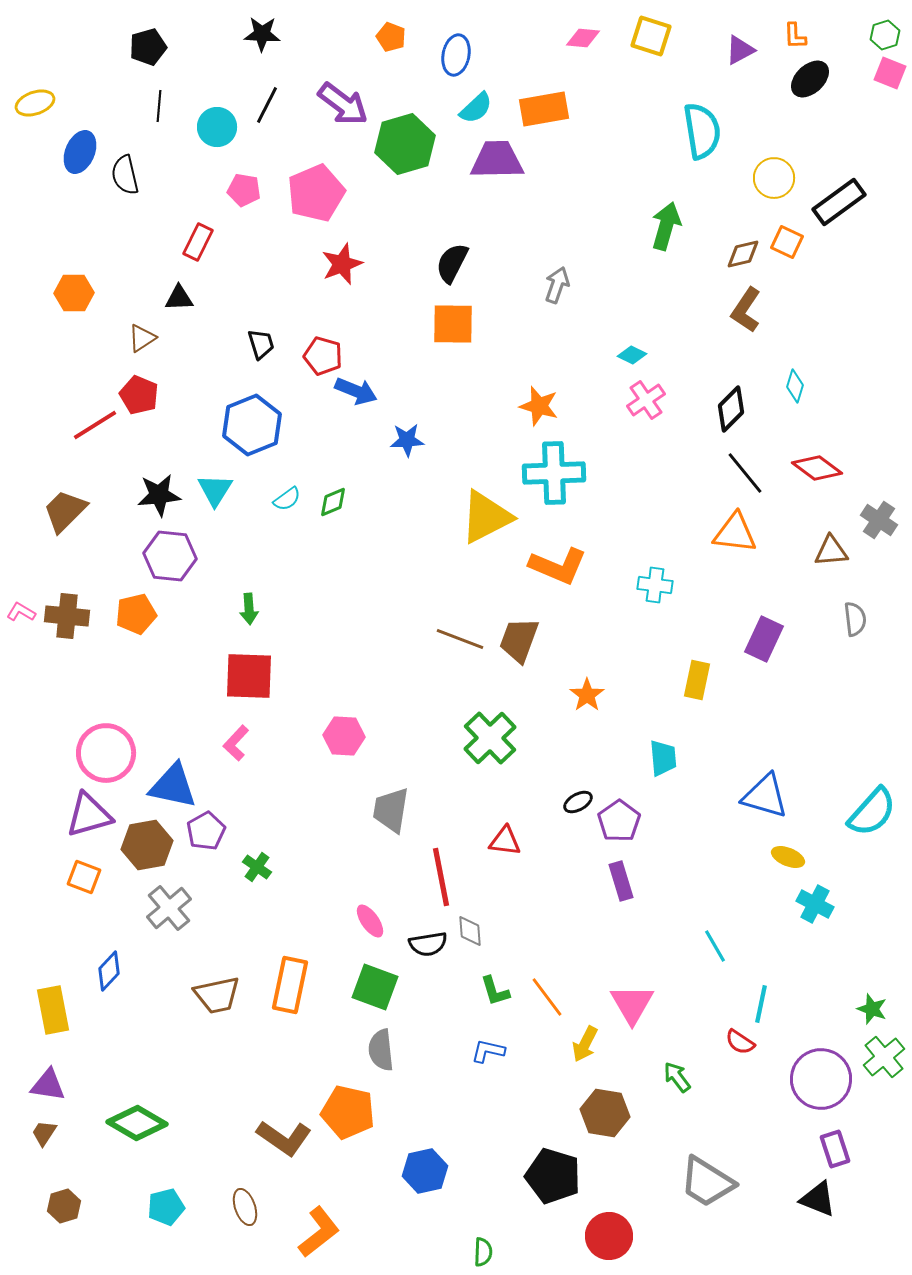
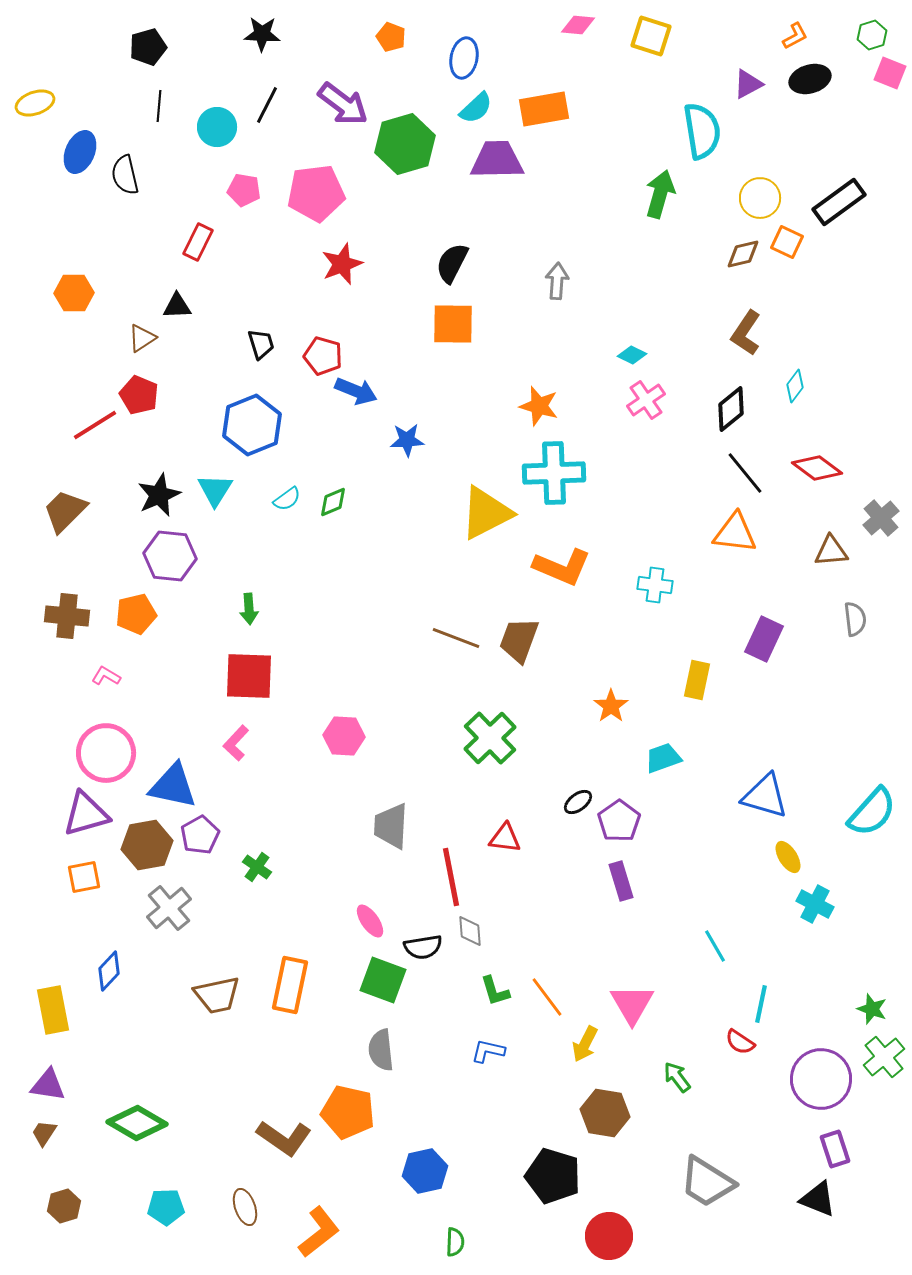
green hexagon at (885, 35): moved 13 px left
orange L-shape at (795, 36): rotated 116 degrees counterclockwise
pink diamond at (583, 38): moved 5 px left, 13 px up
purple triangle at (740, 50): moved 8 px right, 34 px down
blue ellipse at (456, 55): moved 8 px right, 3 px down
black ellipse at (810, 79): rotated 27 degrees clockwise
yellow circle at (774, 178): moved 14 px left, 20 px down
pink pentagon at (316, 193): rotated 16 degrees clockwise
green arrow at (666, 226): moved 6 px left, 32 px up
gray arrow at (557, 285): moved 4 px up; rotated 15 degrees counterclockwise
black triangle at (179, 298): moved 2 px left, 8 px down
brown L-shape at (746, 310): moved 23 px down
cyan diamond at (795, 386): rotated 20 degrees clockwise
black diamond at (731, 409): rotated 6 degrees clockwise
black star at (159, 495): rotated 18 degrees counterclockwise
yellow triangle at (486, 517): moved 4 px up
gray cross at (879, 520): moved 2 px right, 2 px up; rotated 15 degrees clockwise
orange L-shape at (558, 566): moved 4 px right, 1 px down
pink L-shape at (21, 612): moved 85 px right, 64 px down
brown line at (460, 639): moved 4 px left, 1 px up
orange star at (587, 695): moved 24 px right, 11 px down
cyan trapezoid at (663, 758): rotated 105 degrees counterclockwise
black ellipse at (578, 802): rotated 8 degrees counterclockwise
gray trapezoid at (391, 810): moved 16 px down; rotated 6 degrees counterclockwise
purple triangle at (89, 815): moved 3 px left, 1 px up
purple pentagon at (206, 831): moved 6 px left, 4 px down
red triangle at (505, 841): moved 3 px up
yellow ellipse at (788, 857): rotated 36 degrees clockwise
orange square at (84, 877): rotated 32 degrees counterclockwise
red line at (441, 877): moved 10 px right
black semicircle at (428, 944): moved 5 px left, 3 px down
green square at (375, 987): moved 8 px right, 7 px up
cyan pentagon at (166, 1207): rotated 12 degrees clockwise
green semicircle at (483, 1252): moved 28 px left, 10 px up
